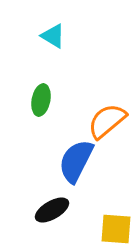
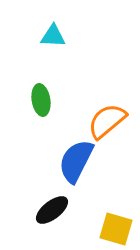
cyan triangle: rotated 28 degrees counterclockwise
green ellipse: rotated 20 degrees counterclockwise
black ellipse: rotated 8 degrees counterclockwise
yellow square: rotated 12 degrees clockwise
